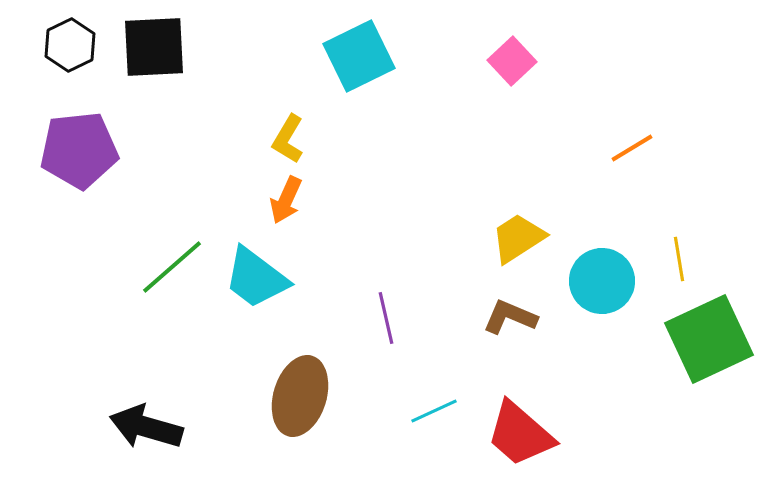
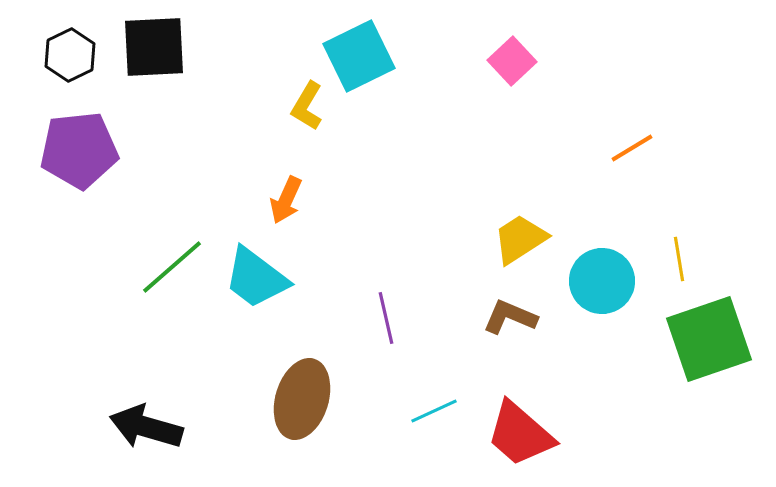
black hexagon: moved 10 px down
yellow L-shape: moved 19 px right, 33 px up
yellow trapezoid: moved 2 px right, 1 px down
green square: rotated 6 degrees clockwise
brown ellipse: moved 2 px right, 3 px down
